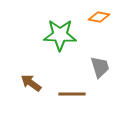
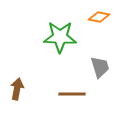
green star: moved 2 px down
brown arrow: moved 14 px left, 6 px down; rotated 65 degrees clockwise
